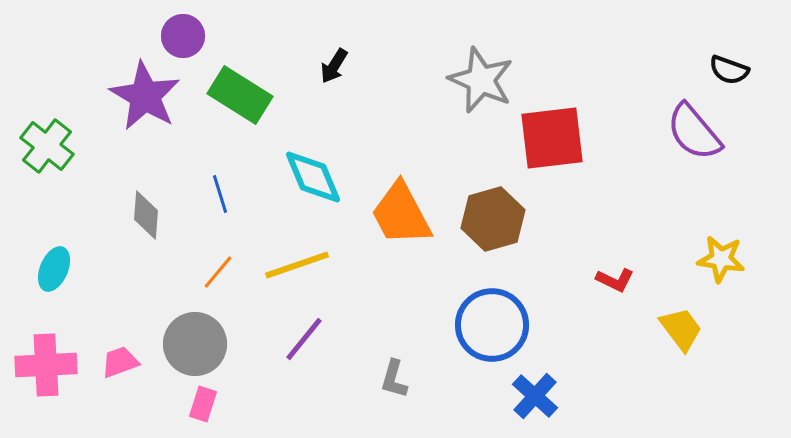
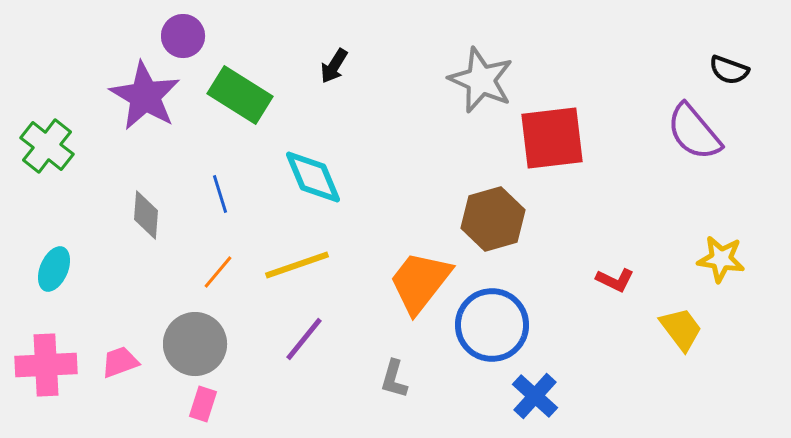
orange trapezoid: moved 19 px right, 68 px down; rotated 66 degrees clockwise
